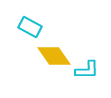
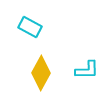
yellow diamond: moved 13 px left, 17 px down; rotated 64 degrees clockwise
